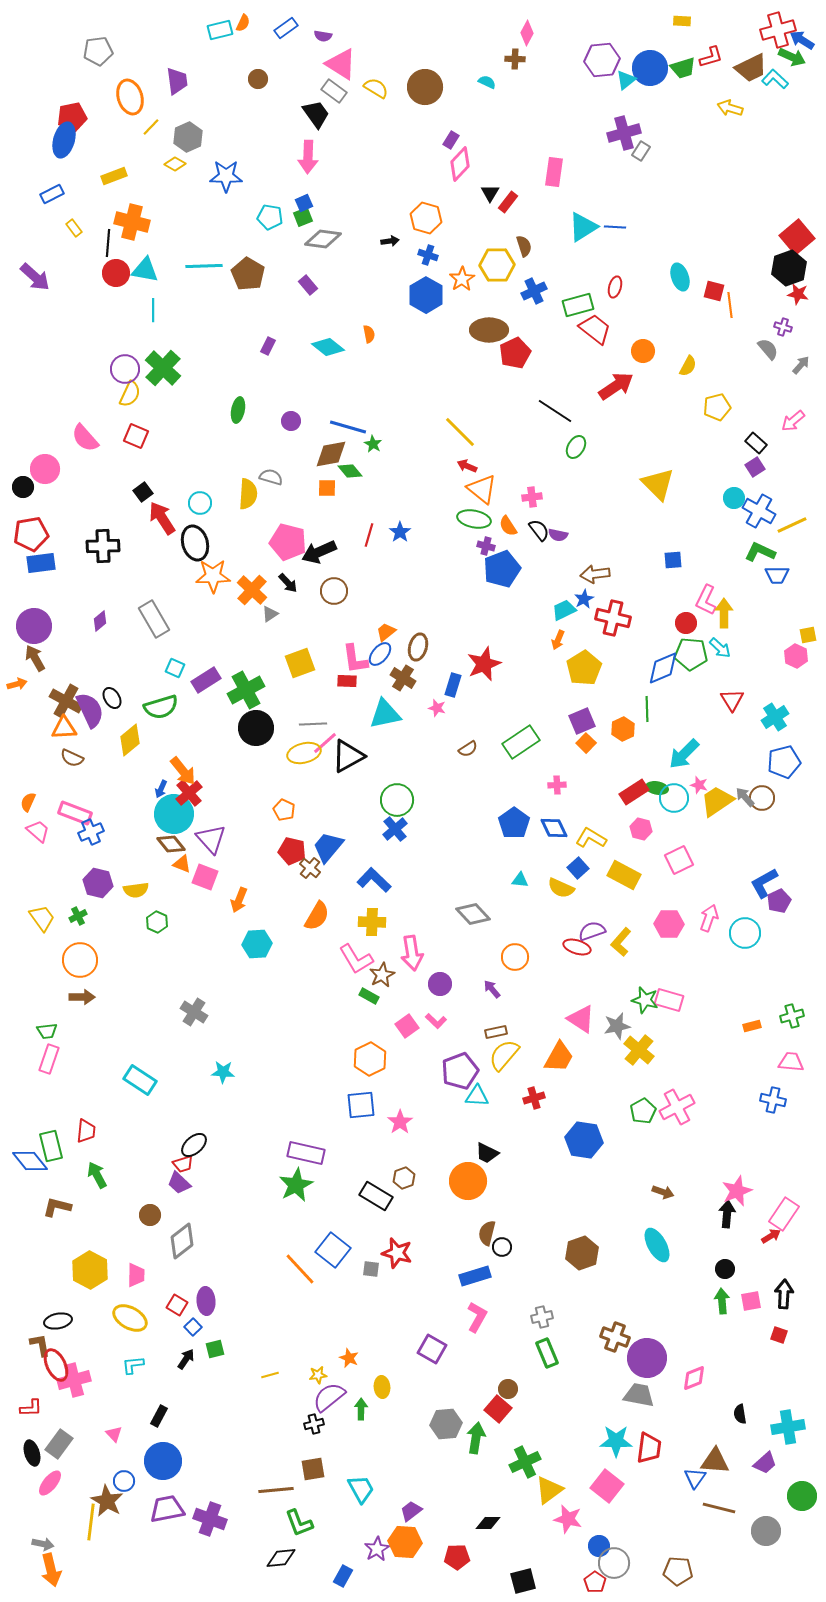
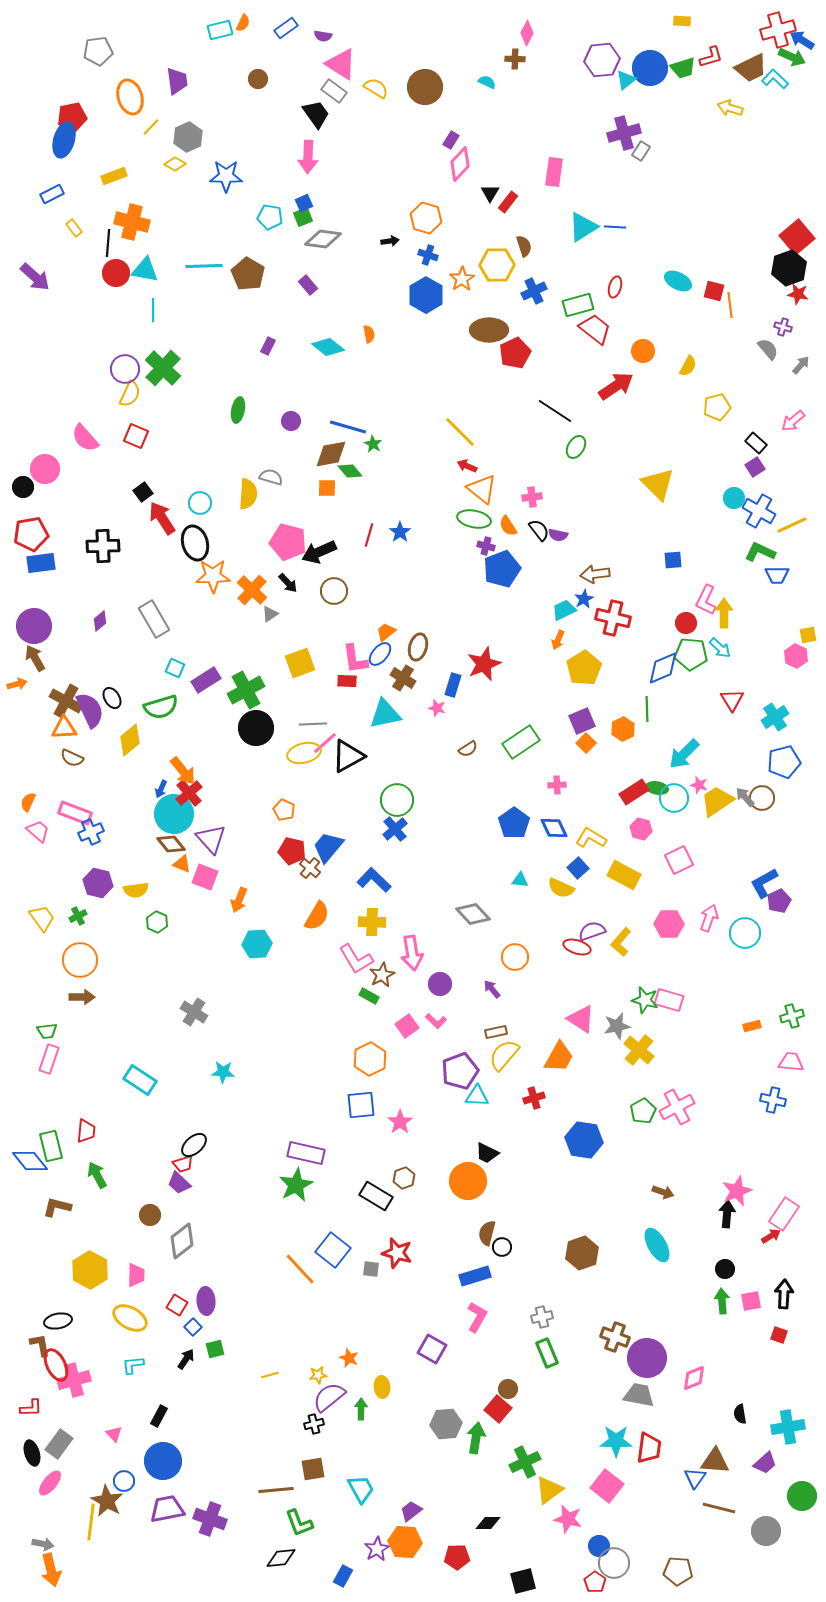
cyan ellipse at (680, 277): moved 2 px left, 4 px down; rotated 44 degrees counterclockwise
